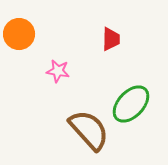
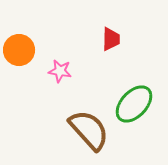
orange circle: moved 16 px down
pink star: moved 2 px right
green ellipse: moved 3 px right
